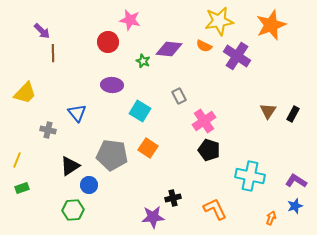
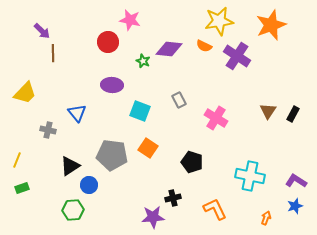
gray rectangle: moved 4 px down
cyan square: rotated 10 degrees counterclockwise
pink cross: moved 12 px right, 3 px up; rotated 25 degrees counterclockwise
black pentagon: moved 17 px left, 12 px down
orange arrow: moved 5 px left
